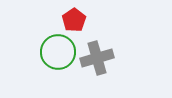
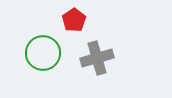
green circle: moved 15 px left, 1 px down
